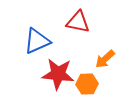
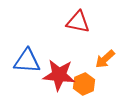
blue triangle: moved 10 px left, 20 px down; rotated 28 degrees clockwise
red star: moved 1 px right, 1 px down
orange hexagon: moved 3 px left; rotated 20 degrees counterclockwise
